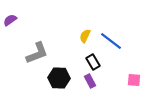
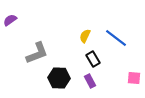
blue line: moved 5 px right, 3 px up
black rectangle: moved 3 px up
pink square: moved 2 px up
